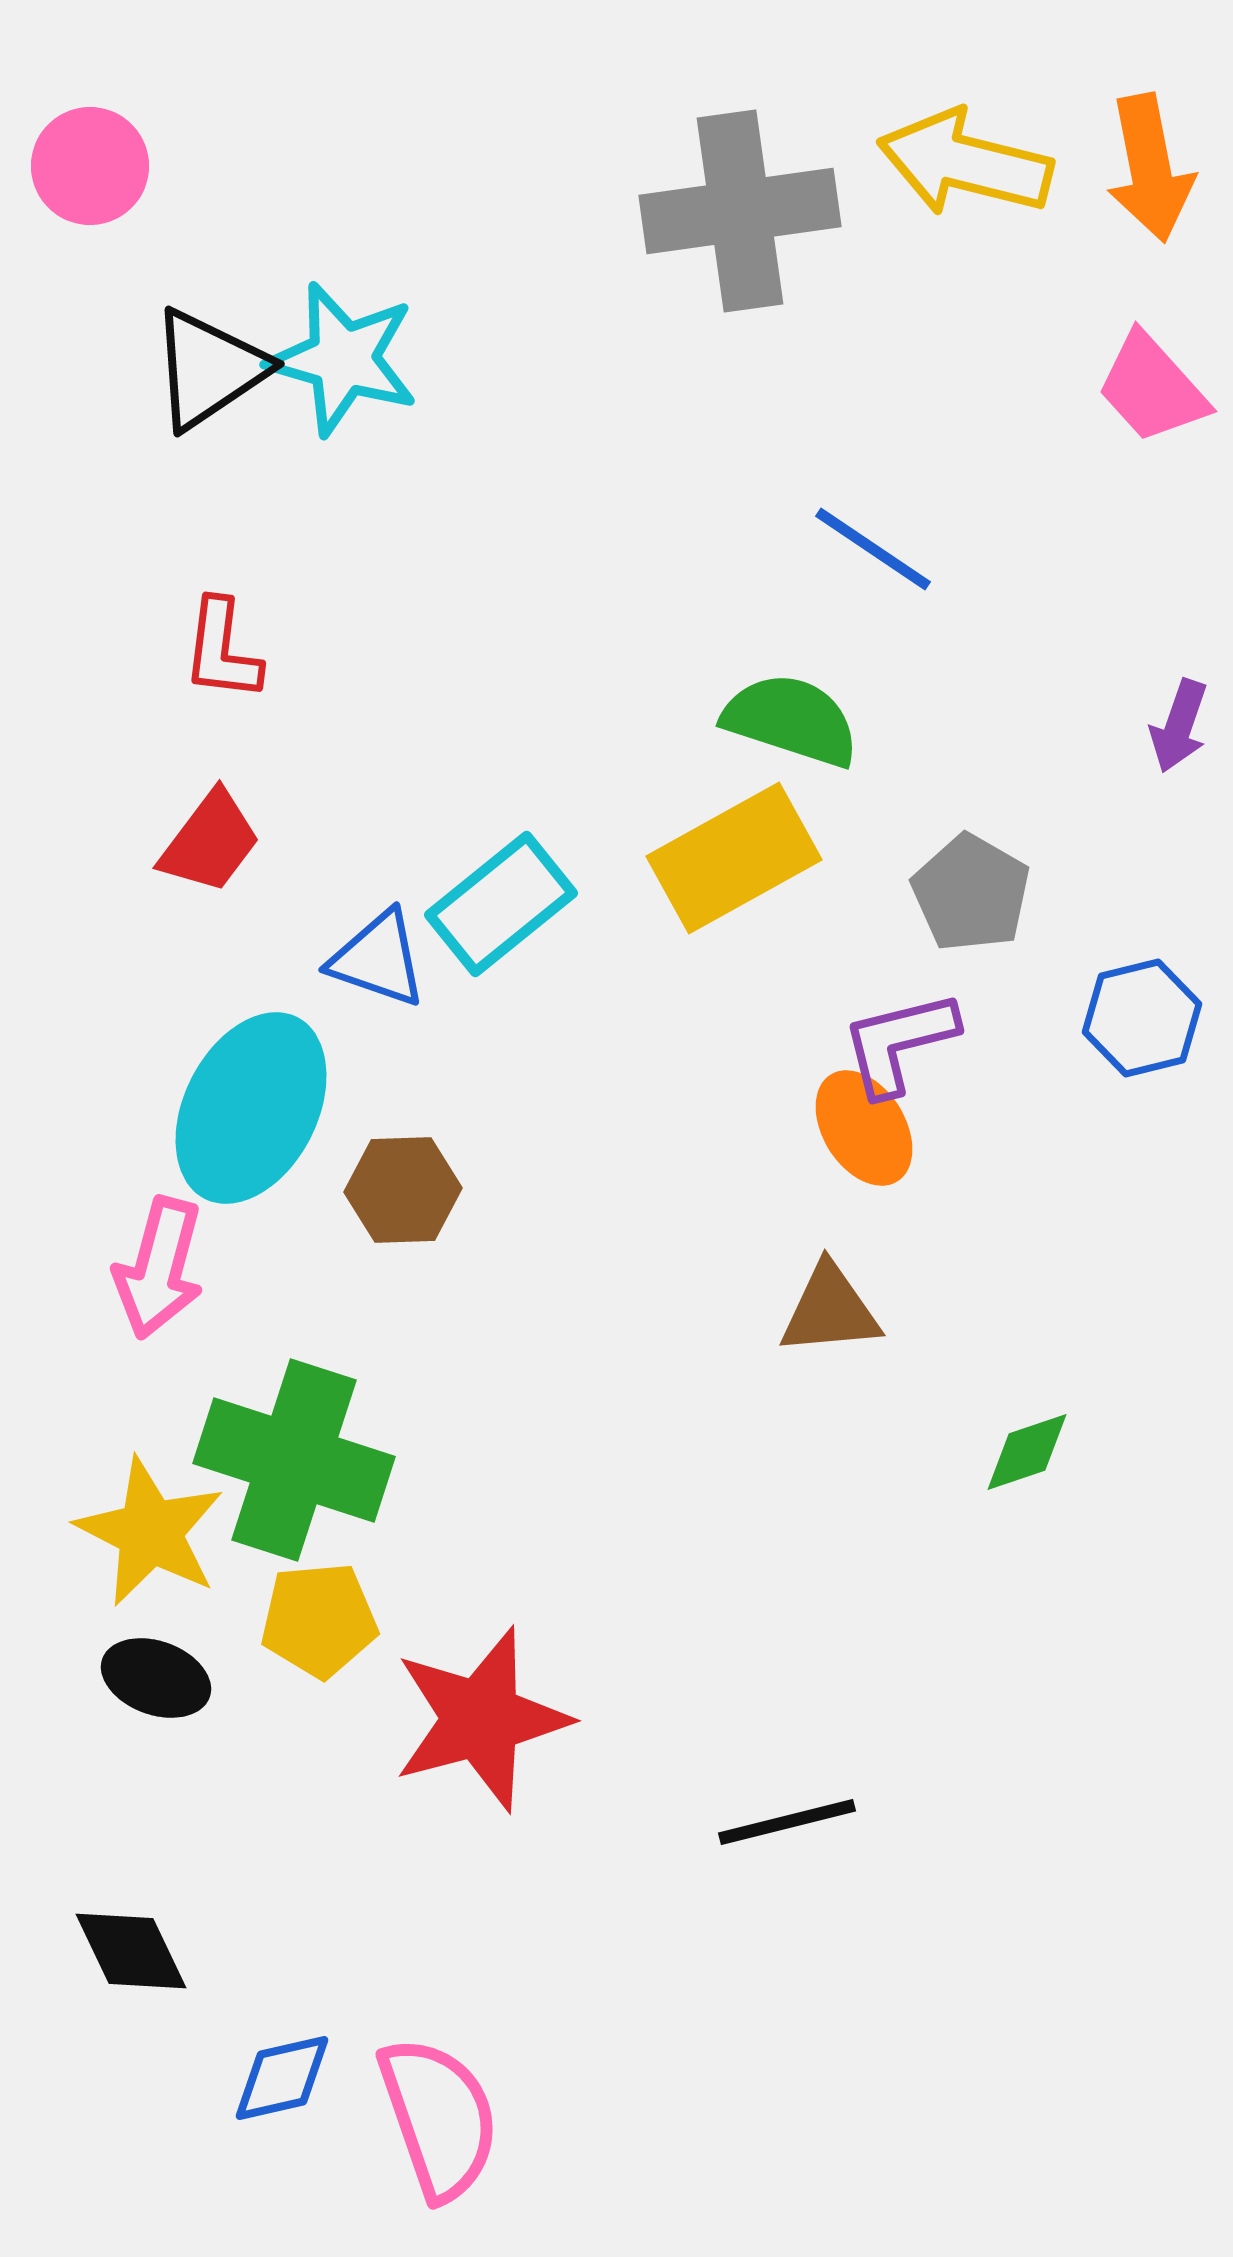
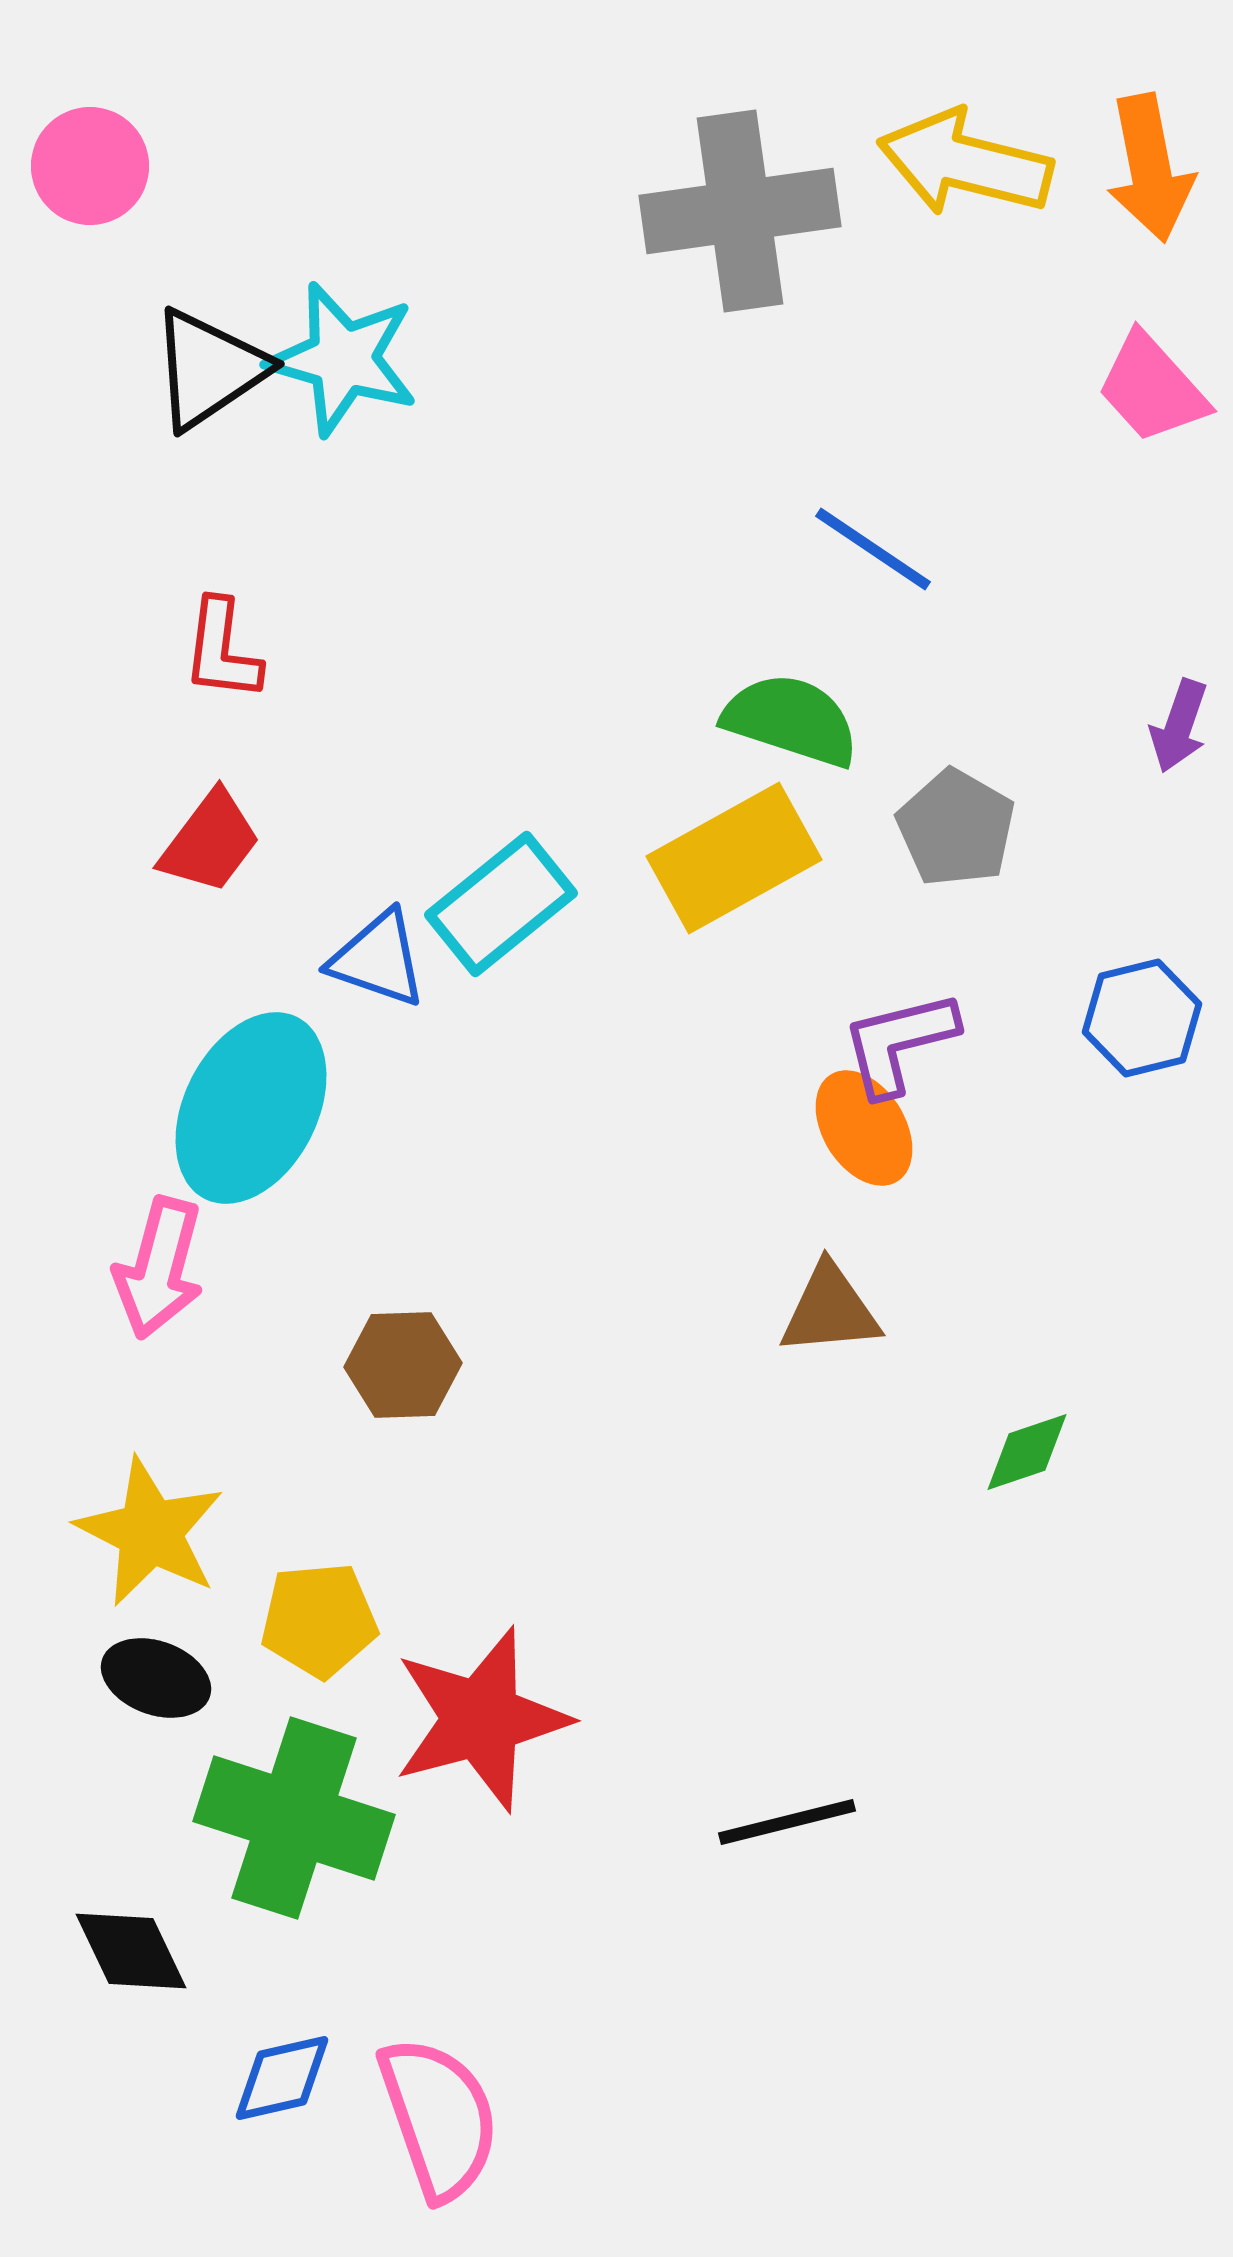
gray pentagon: moved 15 px left, 65 px up
brown hexagon: moved 175 px down
green cross: moved 358 px down
